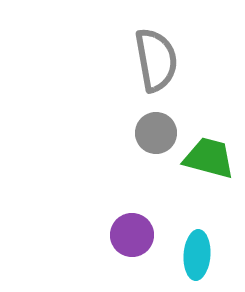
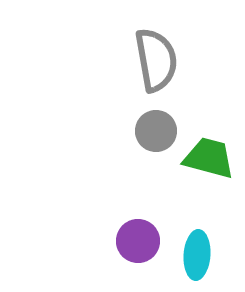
gray circle: moved 2 px up
purple circle: moved 6 px right, 6 px down
